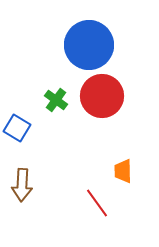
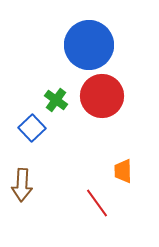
blue square: moved 15 px right; rotated 16 degrees clockwise
